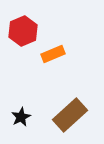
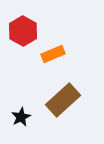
red hexagon: rotated 8 degrees counterclockwise
brown rectangle: moved 7 px left, 15 px up
